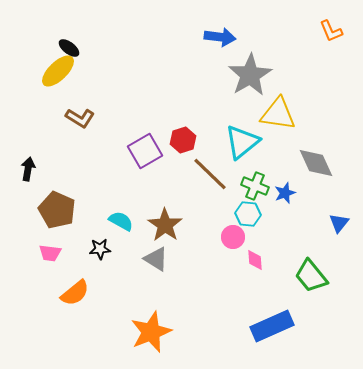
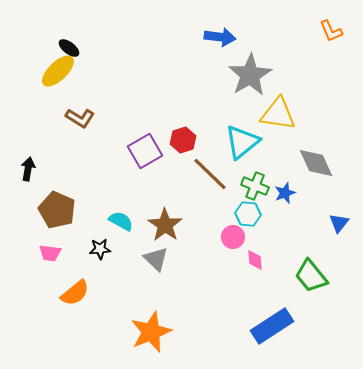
gray triangle: rotated 12 degrees clockwise
blue rectangle: rotated 9 degrees counterclockwise
